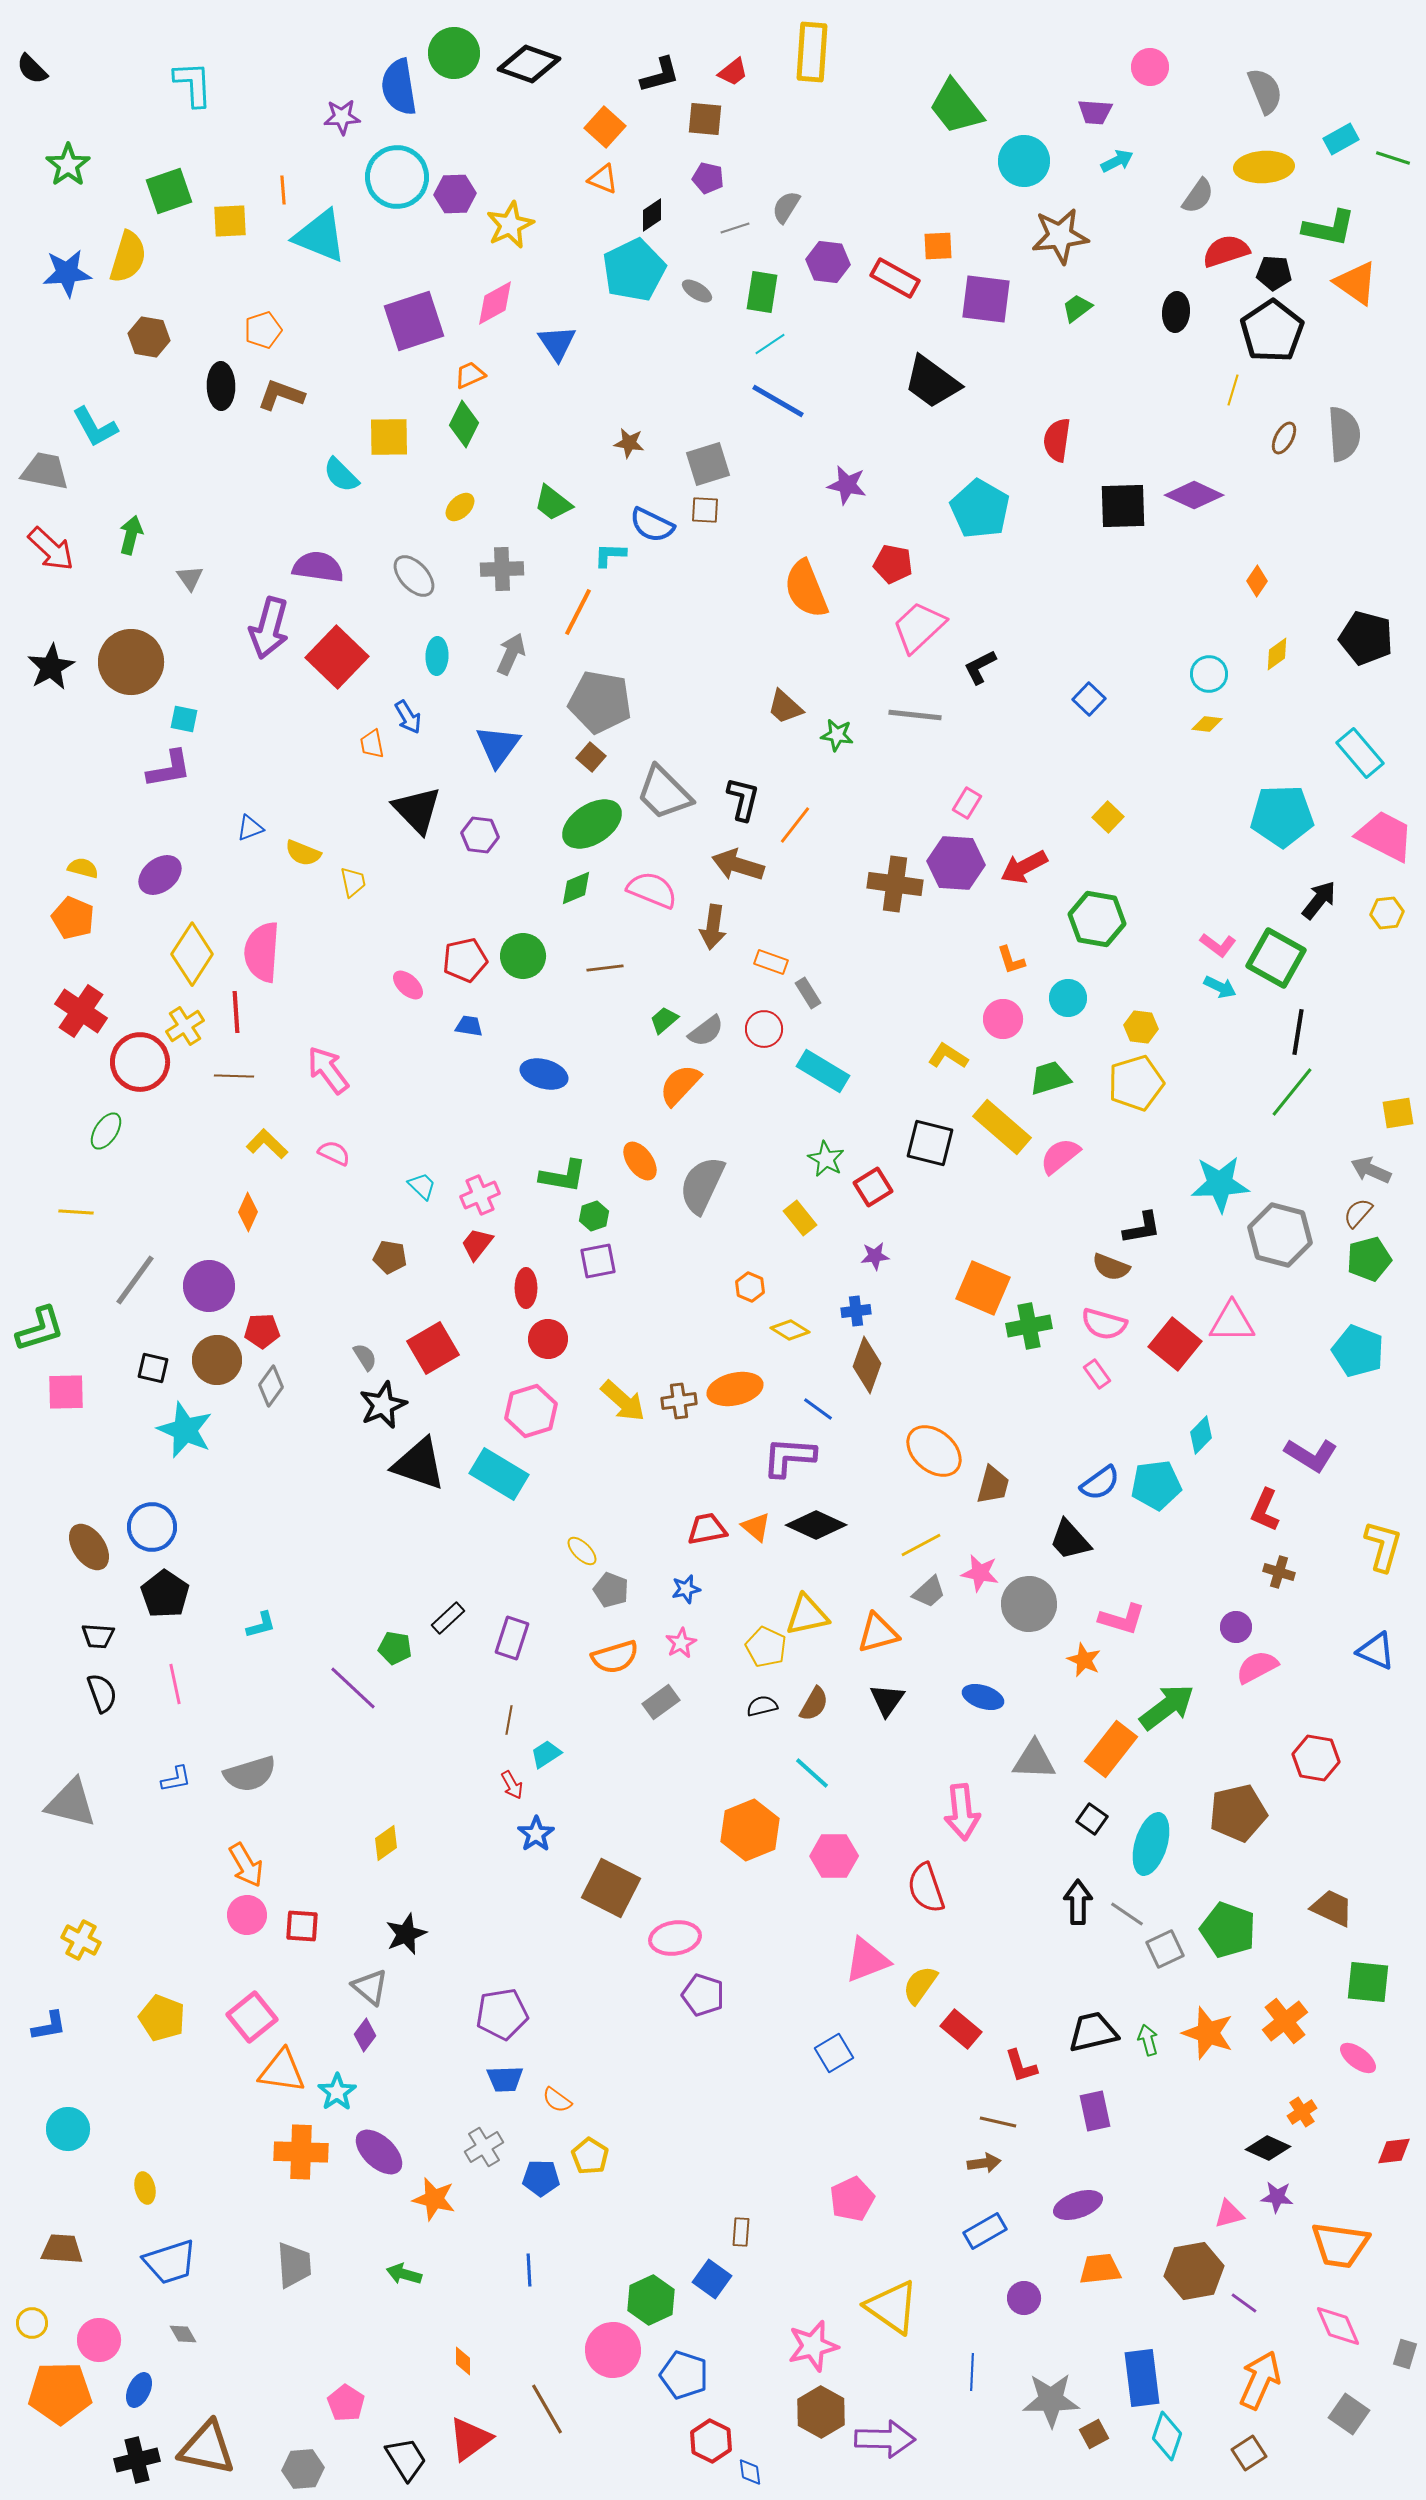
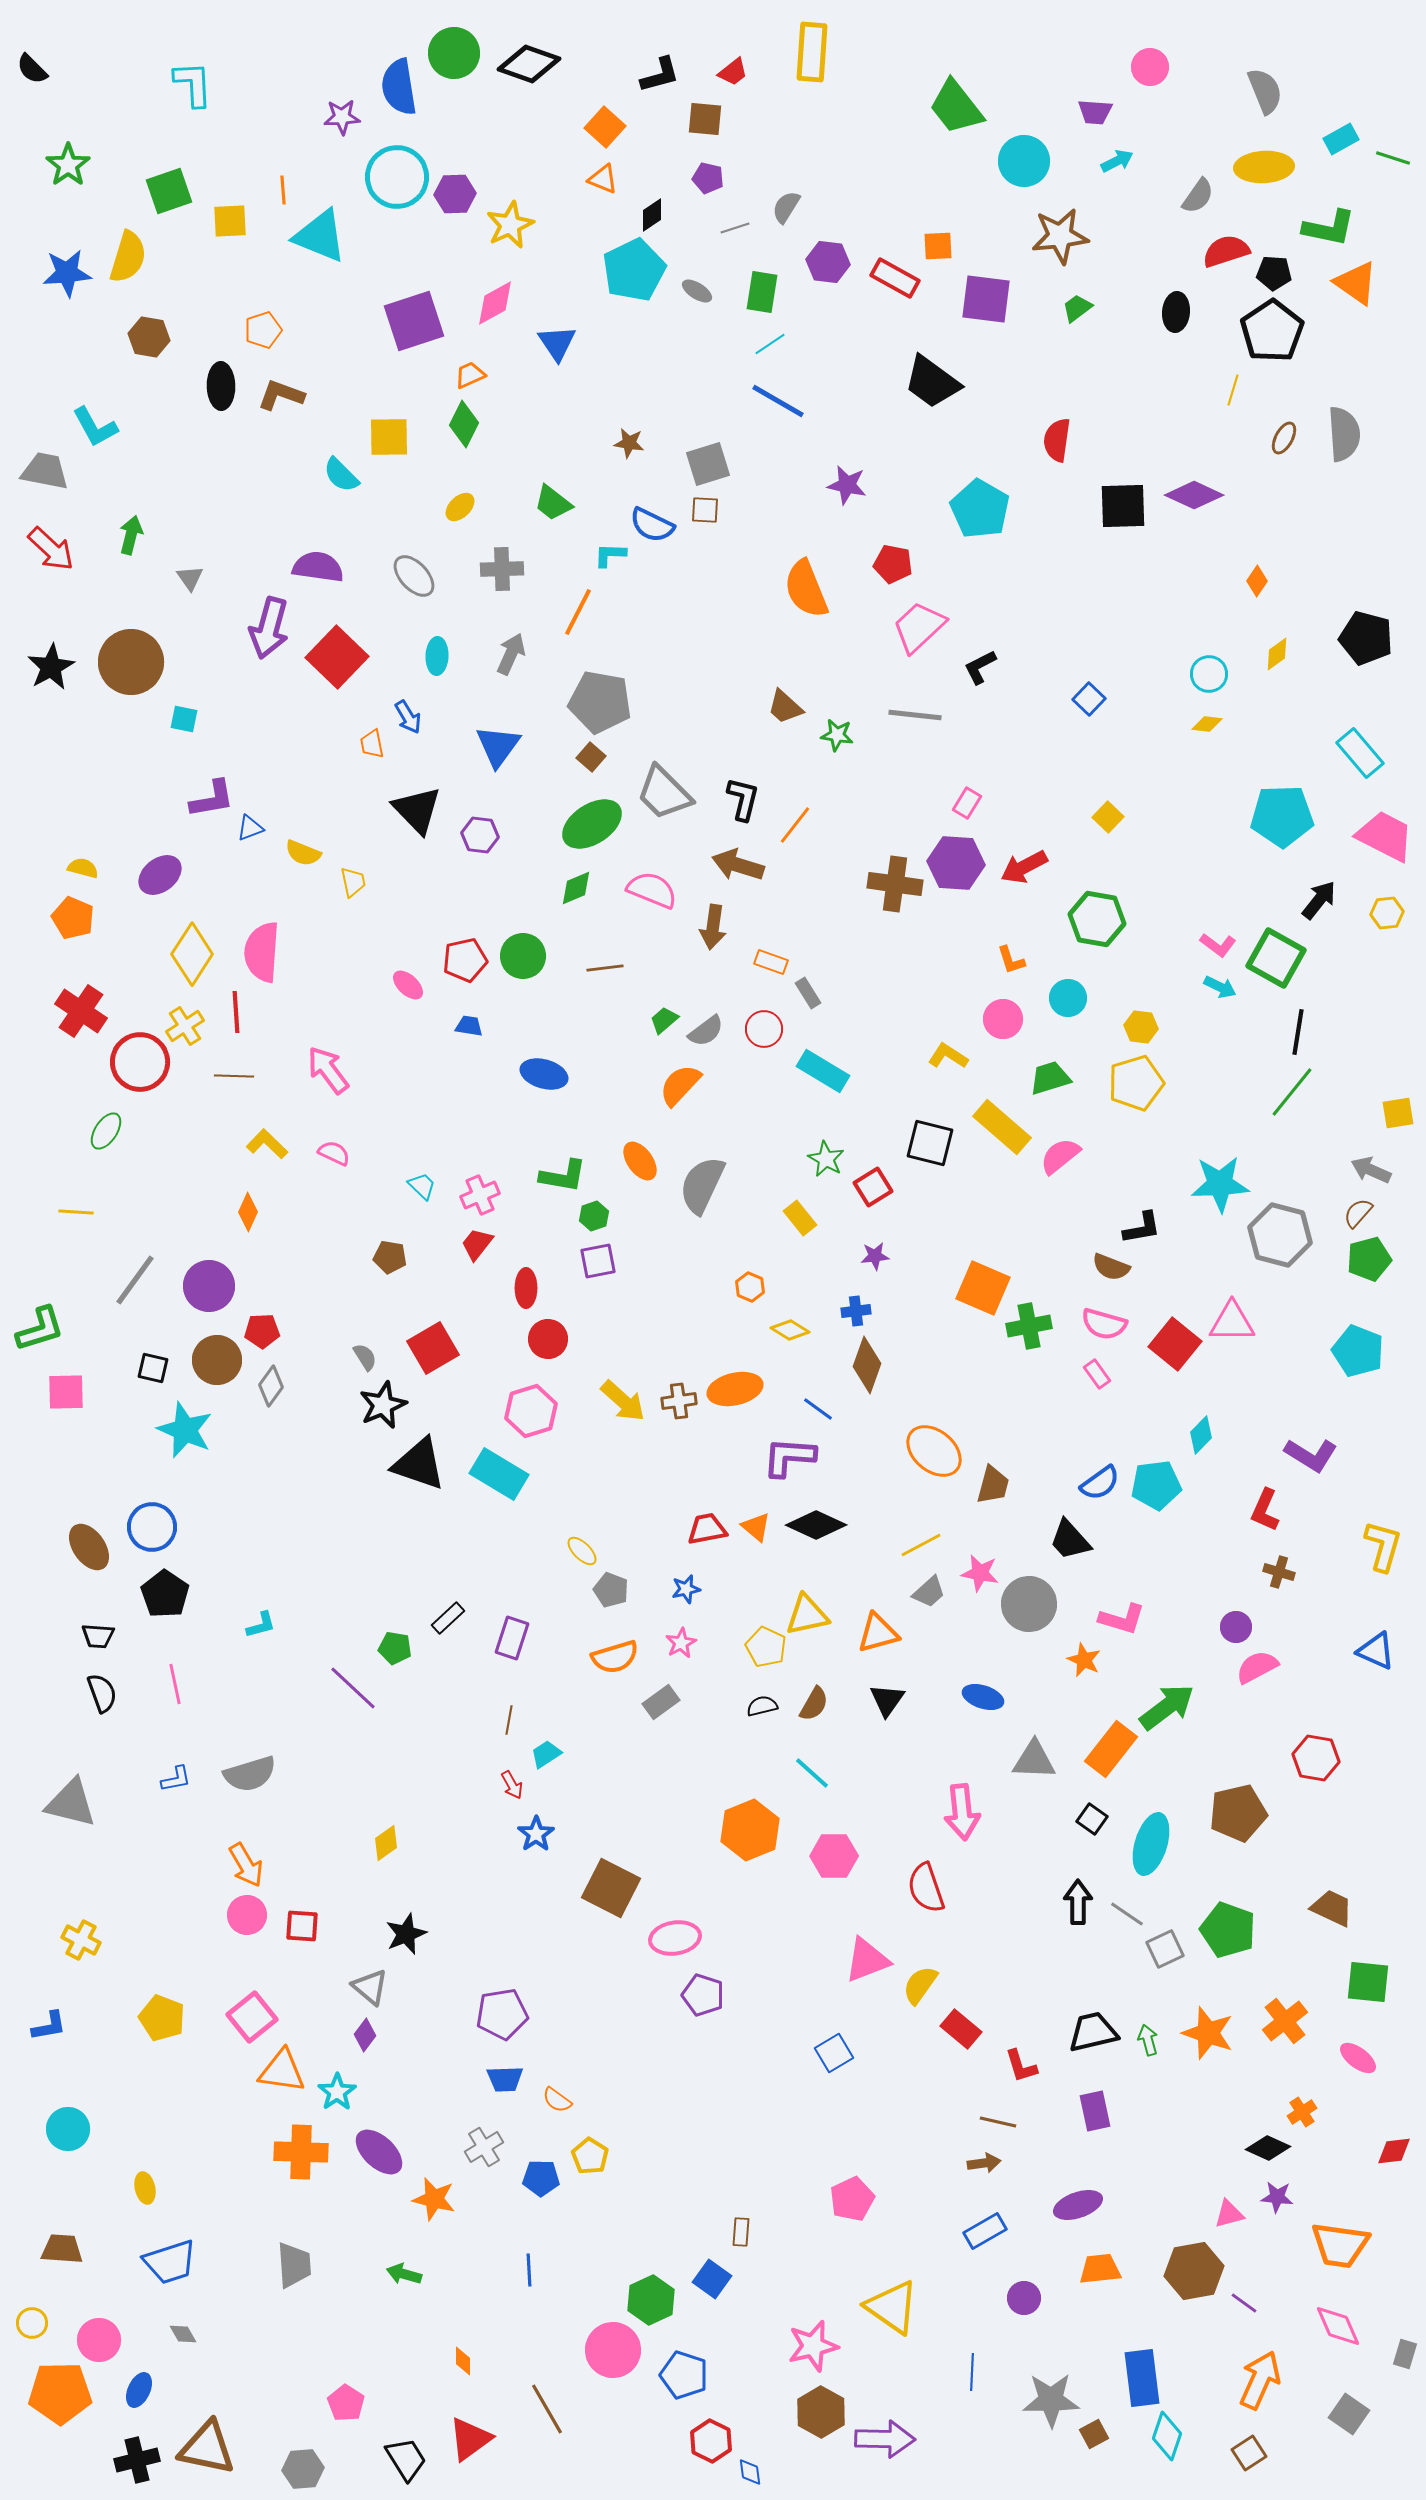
purple L-shape at (169, 769): moved 43 px right, 30 px down
